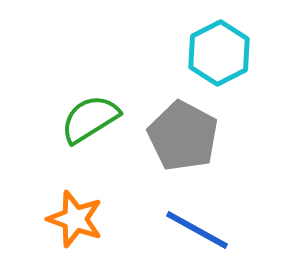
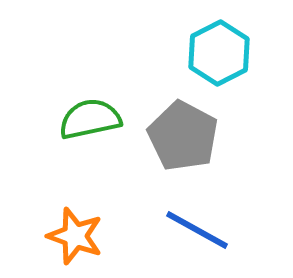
green semicircle: rotated 20 degrees clockwise
orange star: moved 17 px down
